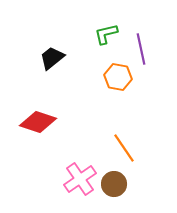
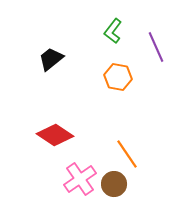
green L-shape: moved 7 px right, 3 px up; rotated 40 degrees counterclockwise
purple line: moved 15 px right, 2 px up; rotated 12 degrees counterclockwise
black trapezoid: moved 1 px left, 1 px down
red diamond: moved 17 px right, 13 px down; rotated 15 degrees clockwise
orange line: moved 3 px right, 6 px down
